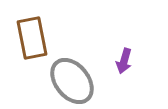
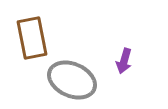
gray ellipse: moved 1 px up; rotated 27 degrees counterclockwise
